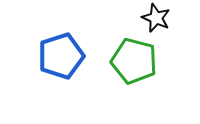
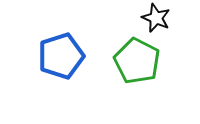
green pentagon: moved 3 px right; rotated 12 degrees clockwise
